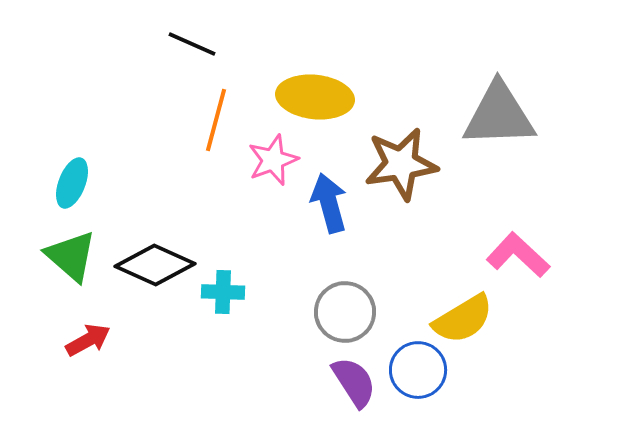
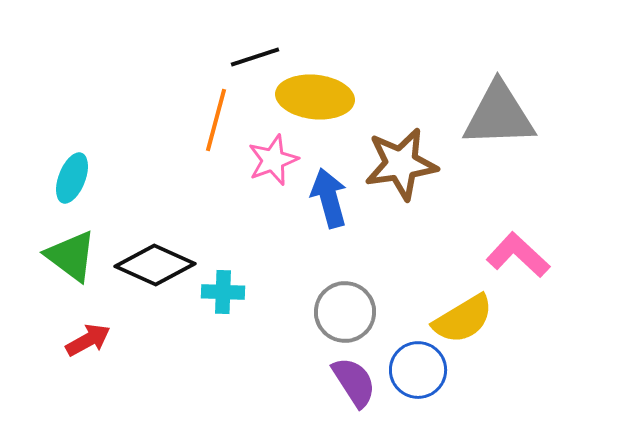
black line: moved 63 px right, 13 px down; rotated 42 degrees counterclockwise
cyan ellipse: moved 5 px up
blue arrow: moved 5 px up
green triangle: rotated 4 degrees counterclockwise
